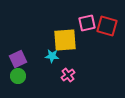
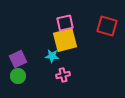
pink square: moved 22 px left
yellow square: rotated 10 degrees counterclockwise
pink cross: moved 5 px left; rotated 24 degrees clockwise
